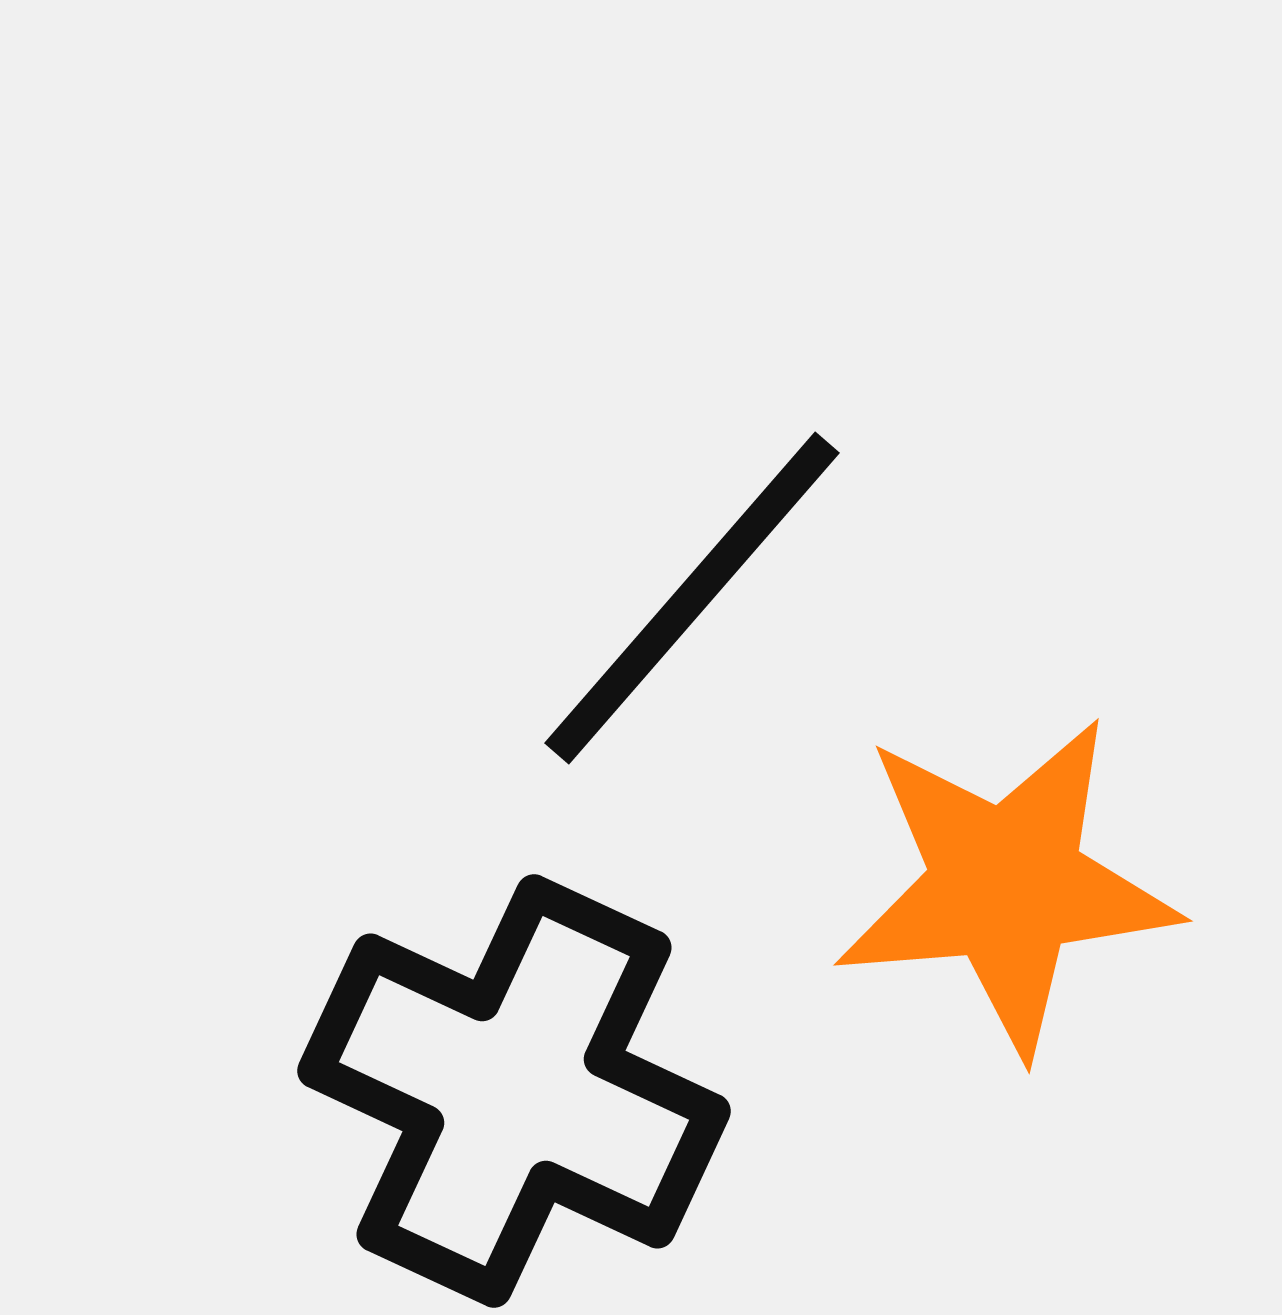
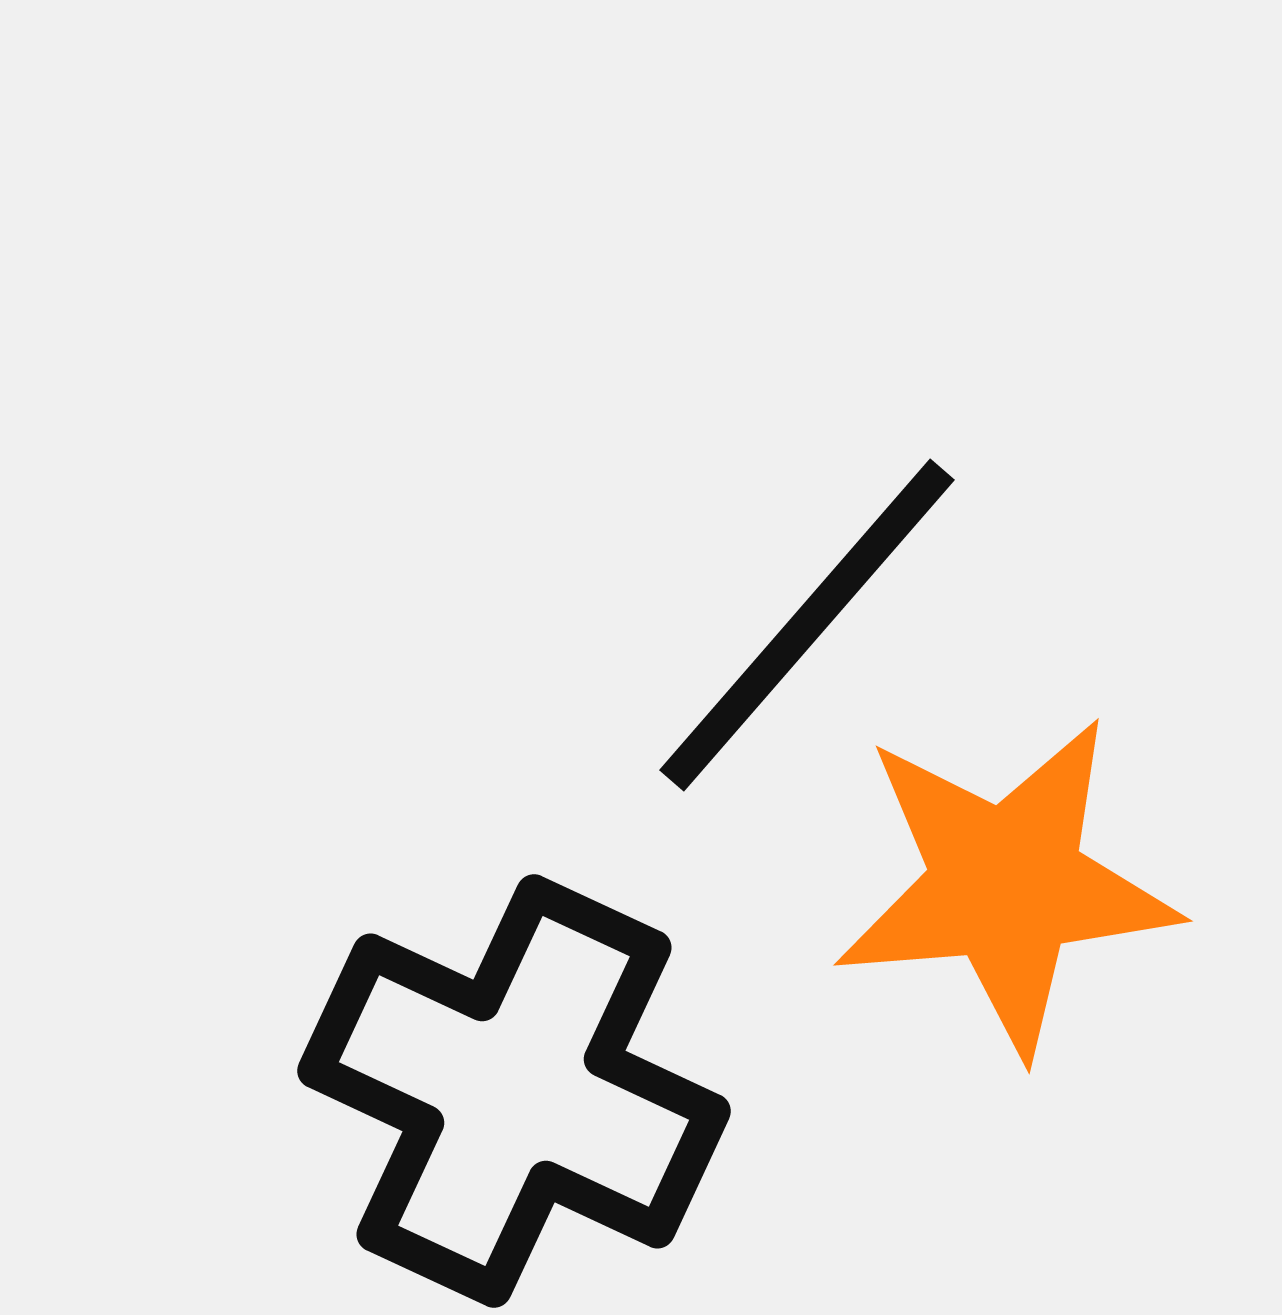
black line: moved 115 px right, 27 px down
